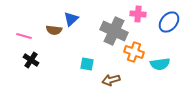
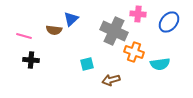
black cross: rotated 28 degrees counterclockwise
cyan square: rotated 24 degrees counterclockwise
